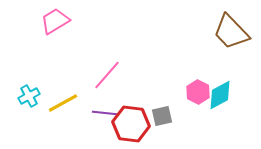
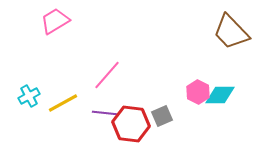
cyan diamond: rotated 28 degrees clockwise
gray square: rotated 10 degrees counterclockwise
